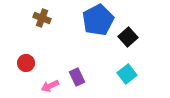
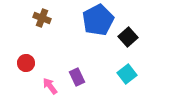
pink arrow: rotated 78 degrees clockwise
